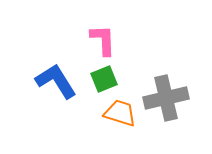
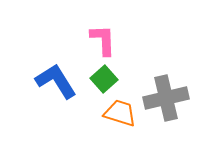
green square: rotated 20 degrees counterclockwise
